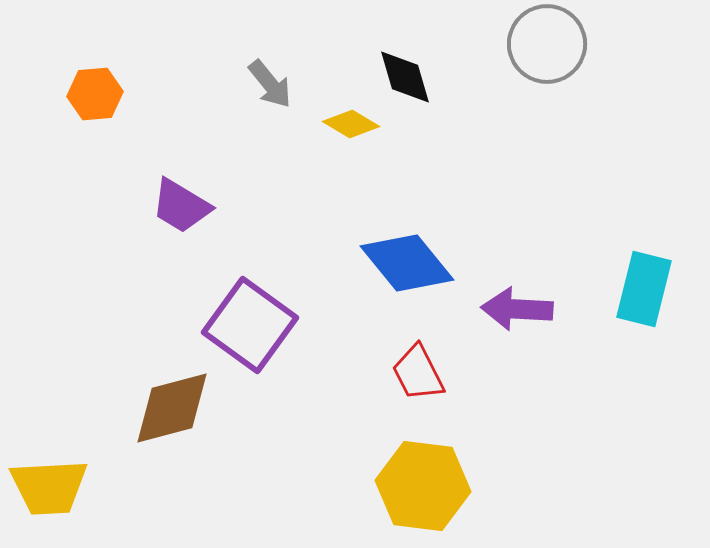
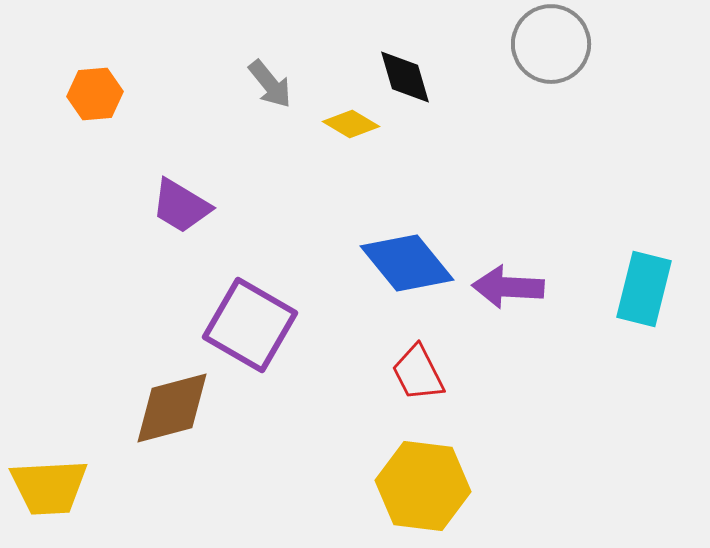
gray circle: moved 4 px right
purple arrow: moved 9 px left, 22 px up
purple square: rotated 6 degrees counterclockwise
